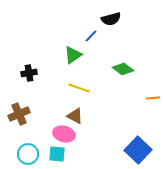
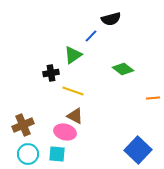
black cross: moved 22 px right
yellow line: moved 6 px left, 3 px down
brown cross: moved 4 px right, 11 px down
pink ellipse: moved 1 px right, 2 px up
